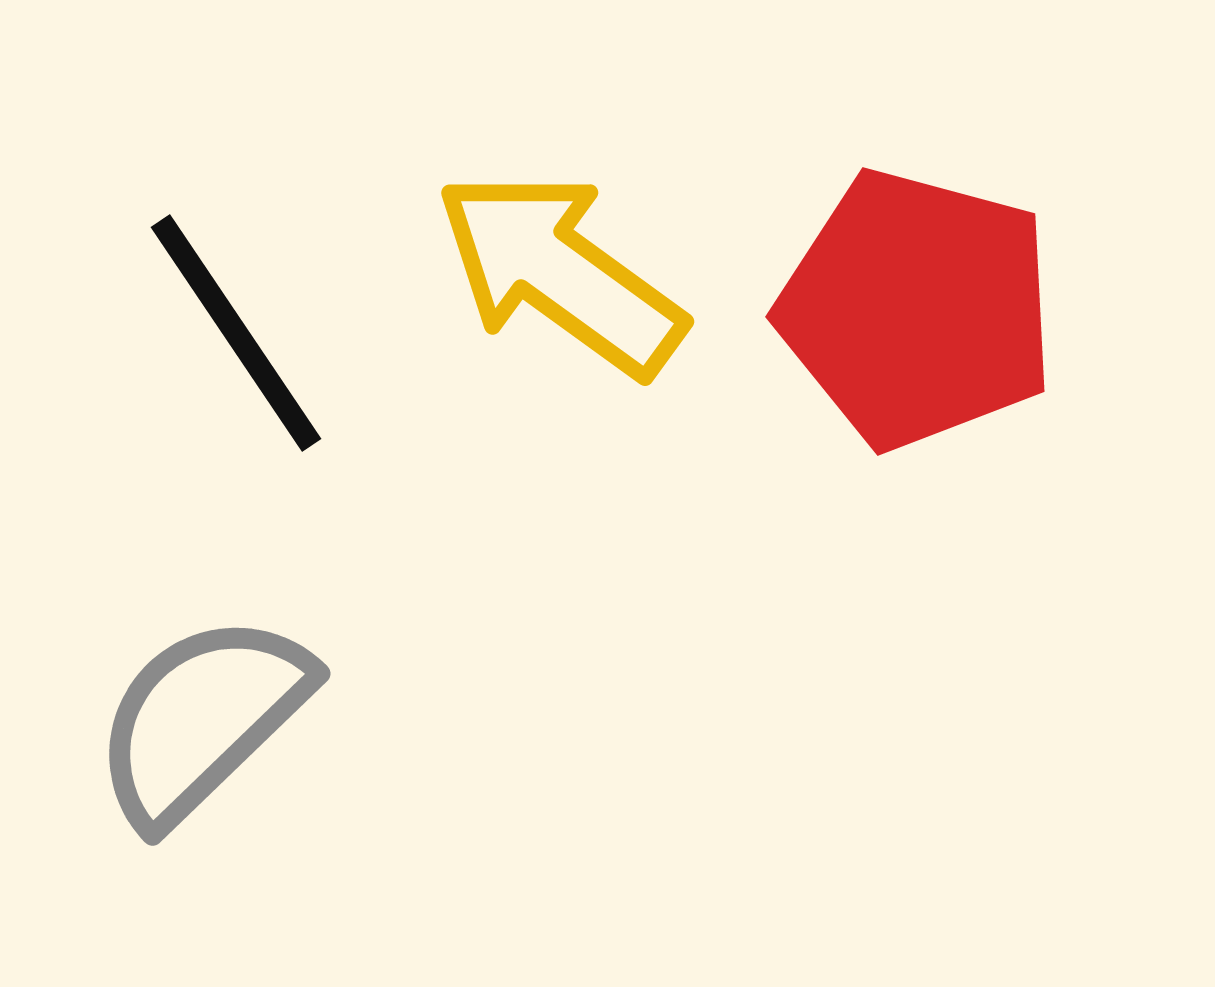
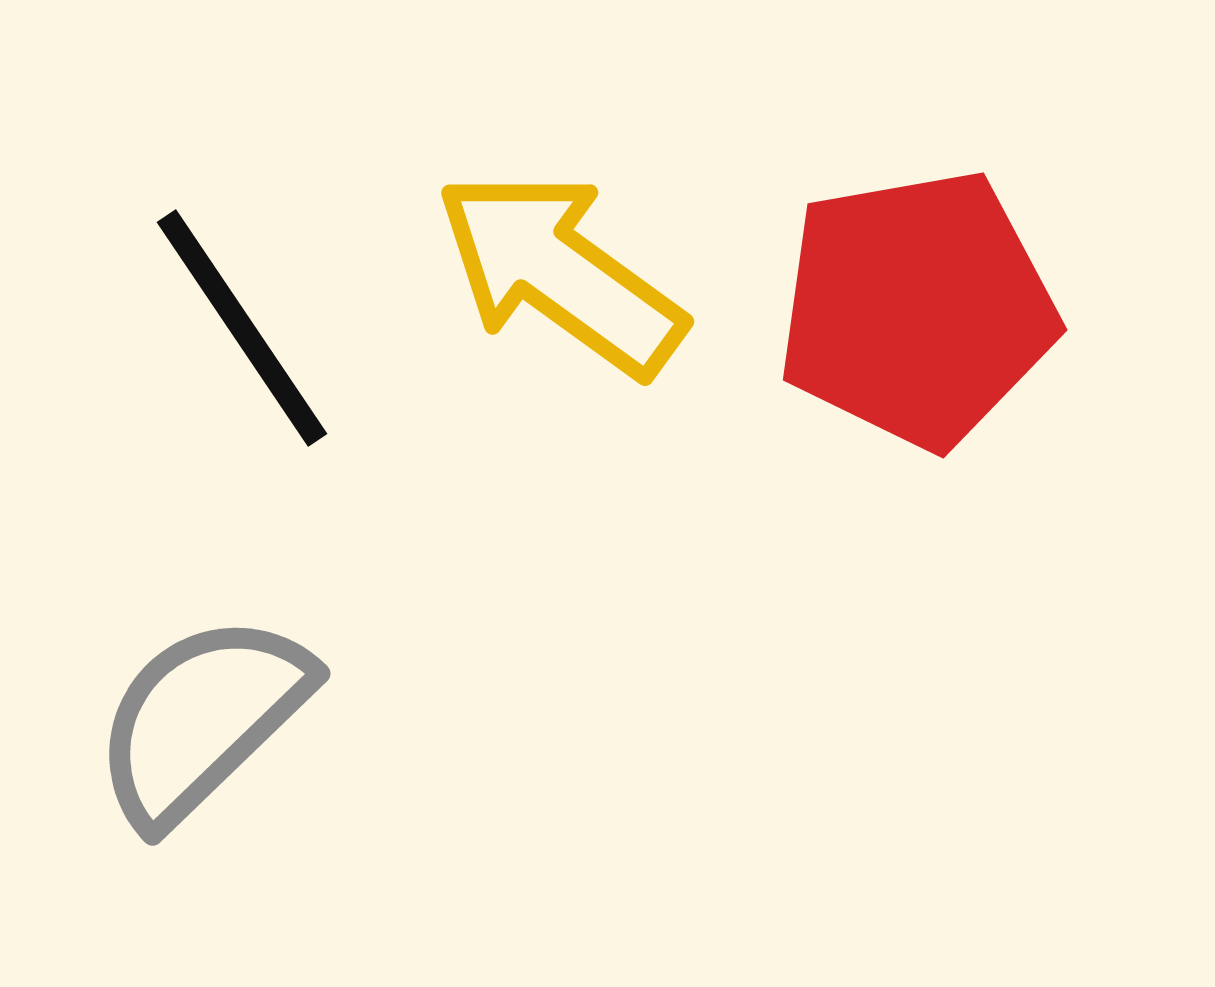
red pentagon: rotated 25 degrees counterclockwise
black line: moved 6 px right, 5 px up
